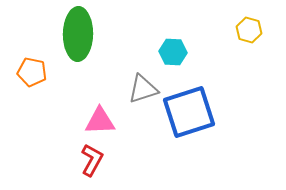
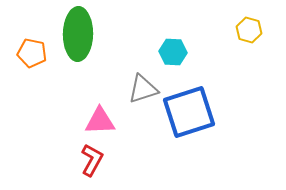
orange pentagon: moved 19 px up
